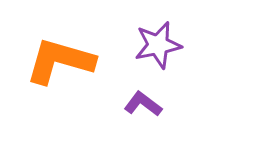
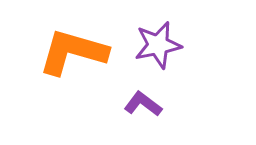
orange L-shape: moved 13 px right, 9 px up
